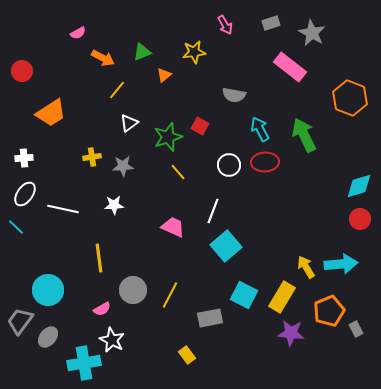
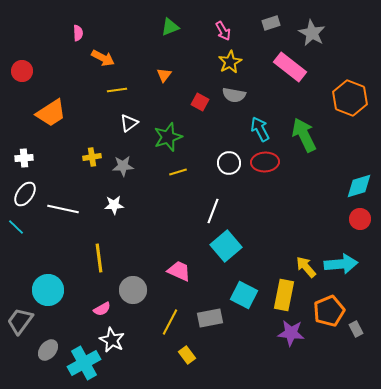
pink arrow at (225, 25): moved 2 px left, 6 px down
pink semicircle at (78, 33): rotated 63 degrees counterclockwise
green triangle at (142, 52): moved 28 px right, 25 px up
yellow star at (194, 52): moved 36 px right, 10 px down; rotated 20 degrees counterclockwise
orange triangle at (164, 75): rotated 14 degrees counterclockwise
yellow line at (117, 90): rotated 42 degrees clockwise
red square at (200, 126): moved 24 px up
white circle at (229, 165): moved 2 px up
yellow line at (178, 172): rotated 66 degrees counterclockwise
pink trapezoid at (173, 227): moved 6 px right, 44 px down
yellow arrow at (306, 267): rotated 10 degrees counterclockwise
yellow line at (170, 295): moved 27 px down
yellow rectangle at (282, 297): moved 2 px right, 2 px up; rotated 20 degrees counterclockwise
gray ellipse at (48, 337): moved 13 px down
cyan cross at (84, 363): rotated 20 degrees counterclockwise
